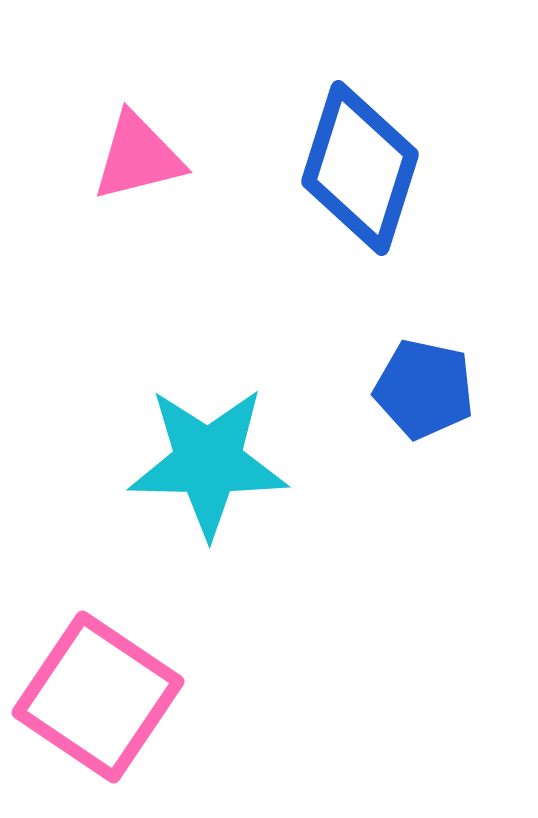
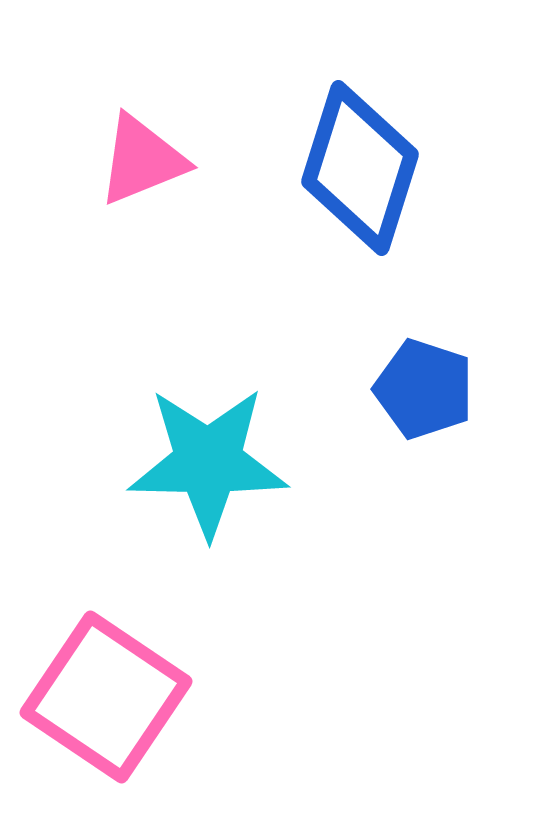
pink triangle: moved 4 px right, 3 px down; rotated 8 degrees counterclockwise
blue pentagon: rotated 6 degrees clockwise
pink square: moved 8 px right
